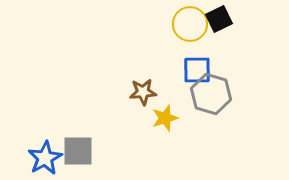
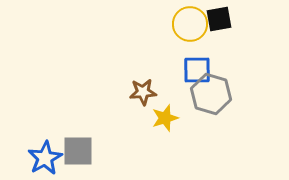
black square: rotated 16 degrees clockwise
